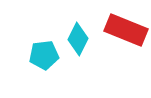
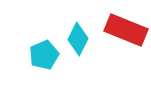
cyan pentagon: rotated 16 degrees counterclockwise
